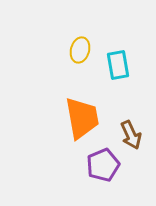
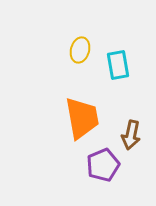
brown arrow: rotated 36 degrees clockwise
